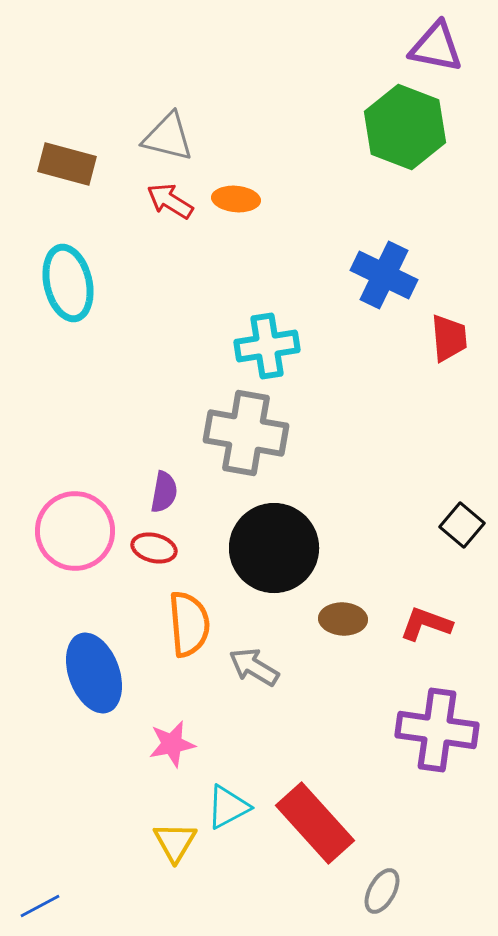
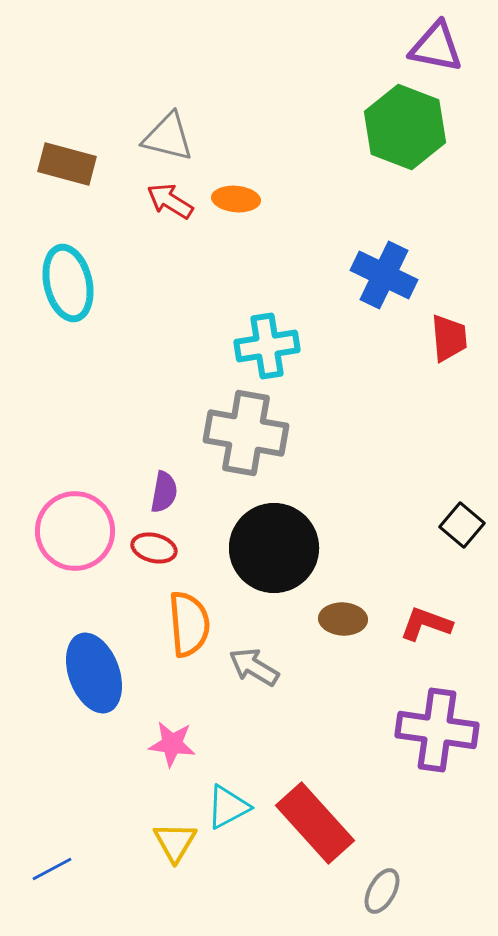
pink star: rotated 18 degrees clockwise
blue line: moved 12 px right, 37 px up
